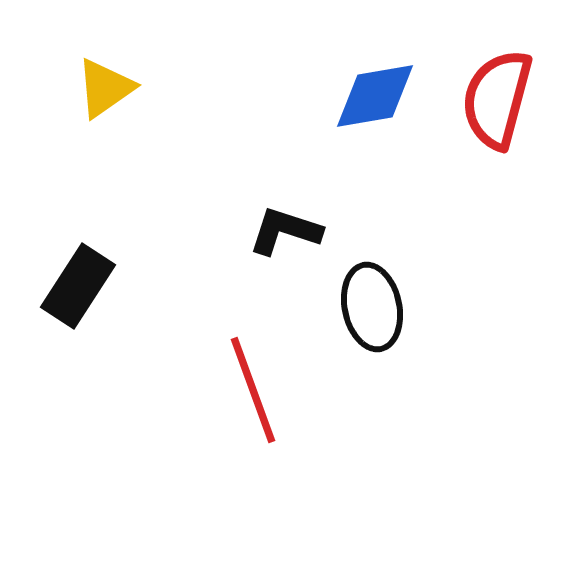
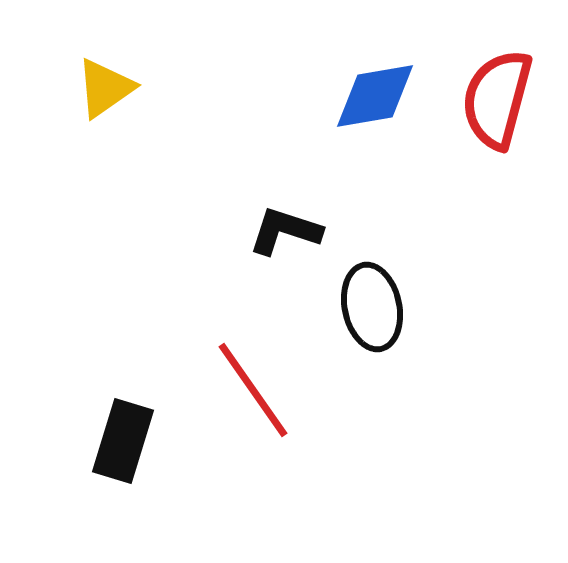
black rectangle: moved 45 px right, 155 px down; rotated 16 degrees counterclockwise
red line: rotated 15 degrees counterclockwise
